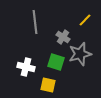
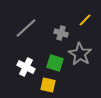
gray line: moved 9 px left, 6 px down; rotated 55 degrees clockwise
gray cross: moved 2 px left, 4 px up; rotated 16 degrees counterclockwise
gray star: rotated 25 degrees counterclockwise
green square: moved 1 px left, 1 px down
white cross: rotated 12 degrees clockwise
